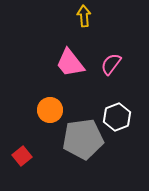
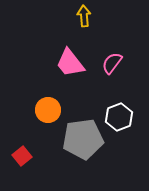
pink semicircle: moved 1 px right, 1 px up
orange circle: moved 2 px left
white hexagon: moved 2 px right
